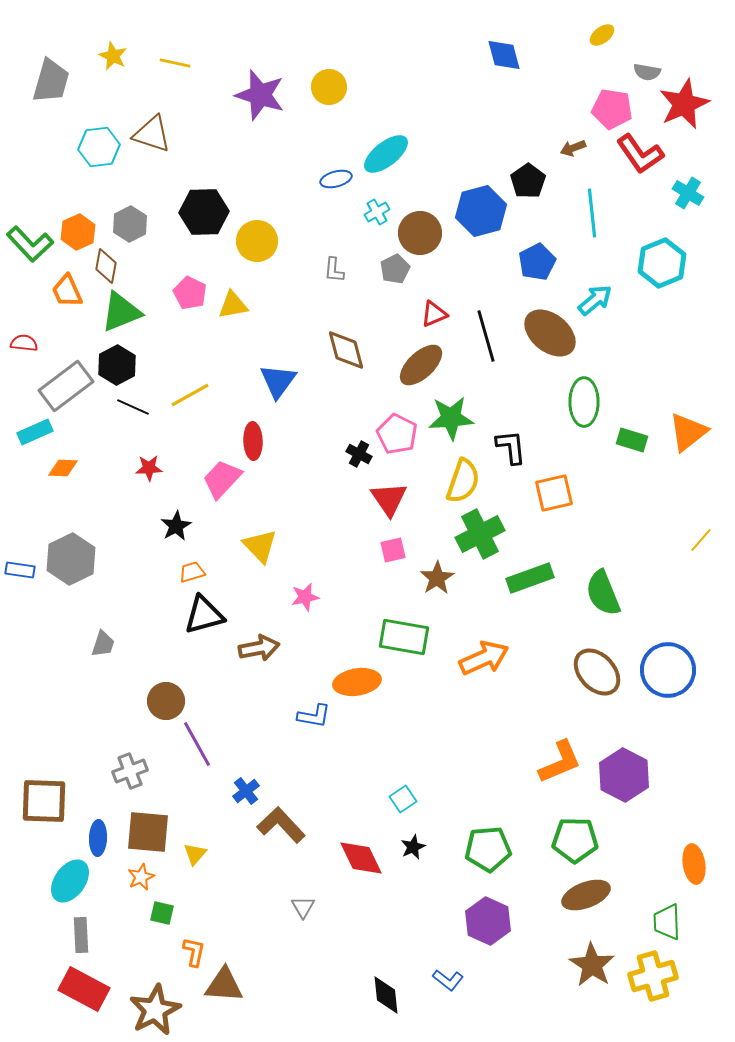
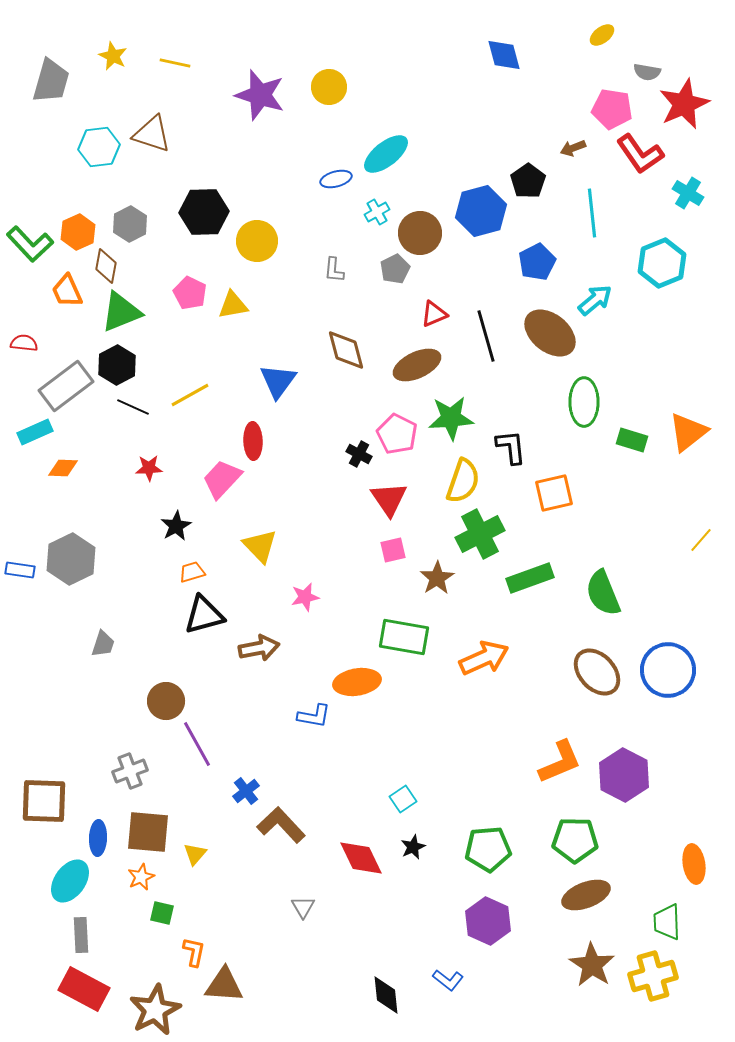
brown ellipse at (421, 365): moved 4 px left; rotated 18 degrees clockwise
